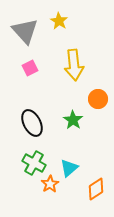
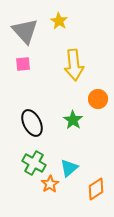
pink square: moved 7 px left, 4 px up; rotated 21 degrees clockwise
